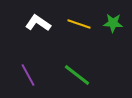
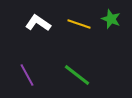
green star: moved 2 px left, 4 px up; rotated 18 degrees clockwise
purple line: moved 1 px left
